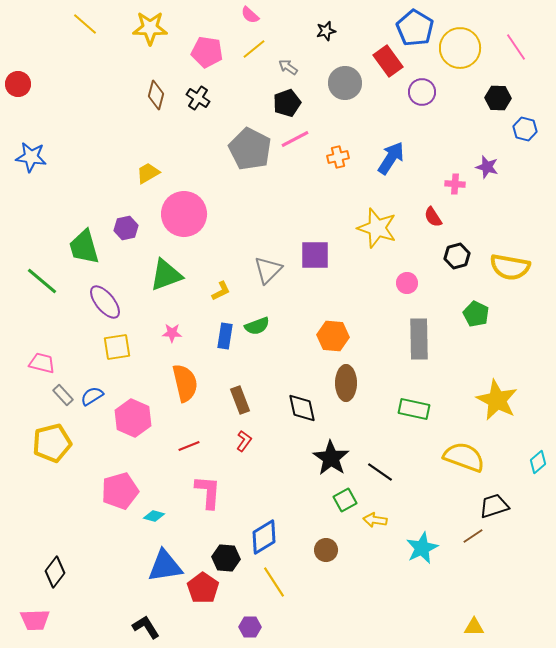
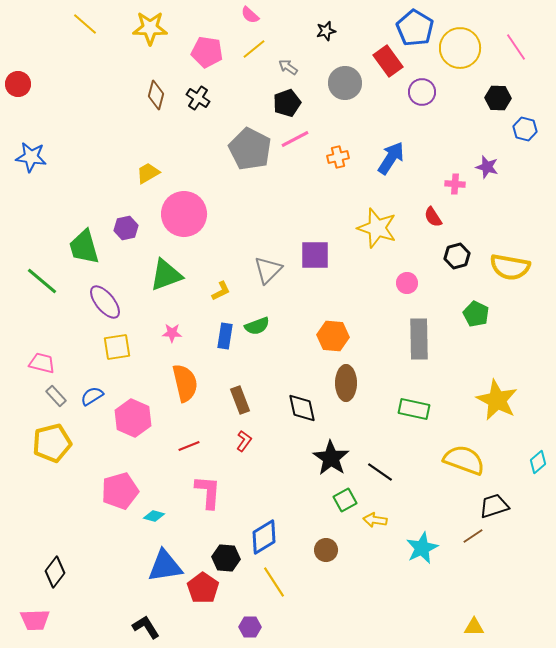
gray rectangle at (63, 395): moved 7 px left, 1 px down
yellow semicircle at (464, 457): moved 3 px down
